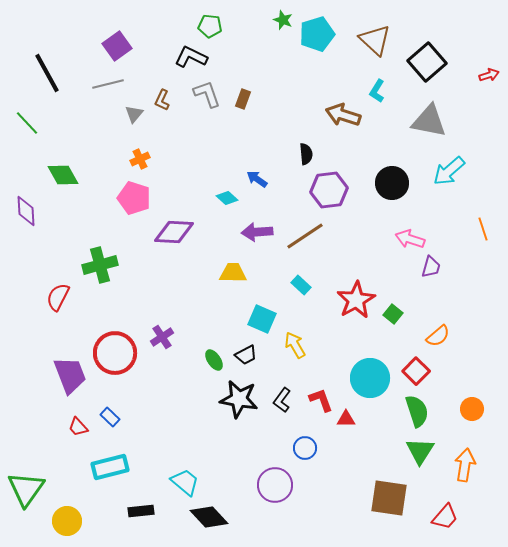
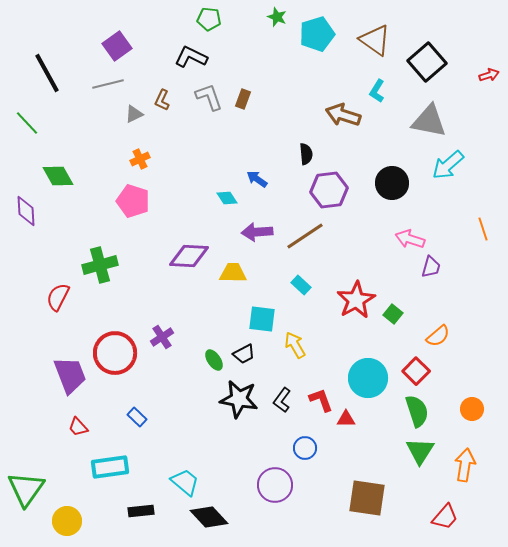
green star at (283, 20): moved 6 px left, 3 px up
green pentagon at (210, 26): moved 1 px left, 7 px up
brown triangle at (375, 40): rotated 8 degrees counterclockwise
gray L-shape at (207, 94): moved 2 px right, 3 px down
gray triangle at (134, 114): rotated 24 degrees clockwise
cyan arrow at (449, 171): moved 1 px left, 6 px up
green diamond at (63, 175): moved 5 px left, 1 px down
pink pentagon at (134, 198): moved 1 px left, 3 px down
cyan diamond at (227, 198): rotated 15 degrees clockwise
purple diamond at (174, 232): moved 15 px right, 24 px down
cyan square at (262, 319): rotated 16 degrees counterclockwise
black trapezoid at (246, 355): moved 2 px left, 1 px up
cyan circle at (370, 378): moved 2 px left
blue rectangle at (110, 417): moved 27 px right
cyan rectangle at (110, 467): rotated 6 degrees clockwise
brown square at (389, 498): moved 22 px left
